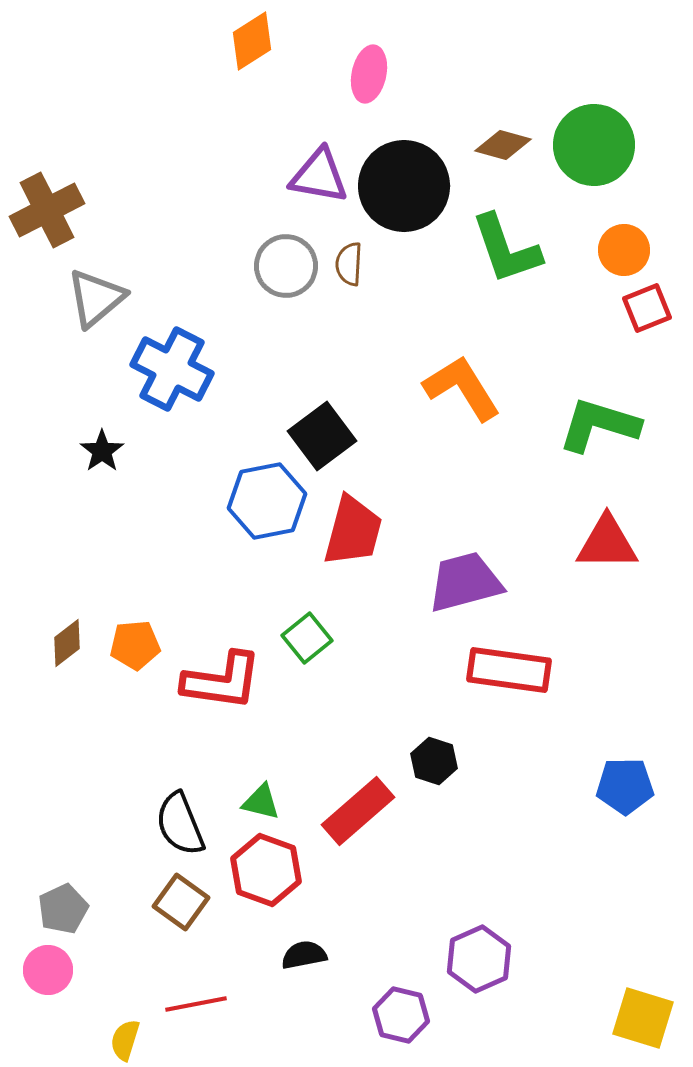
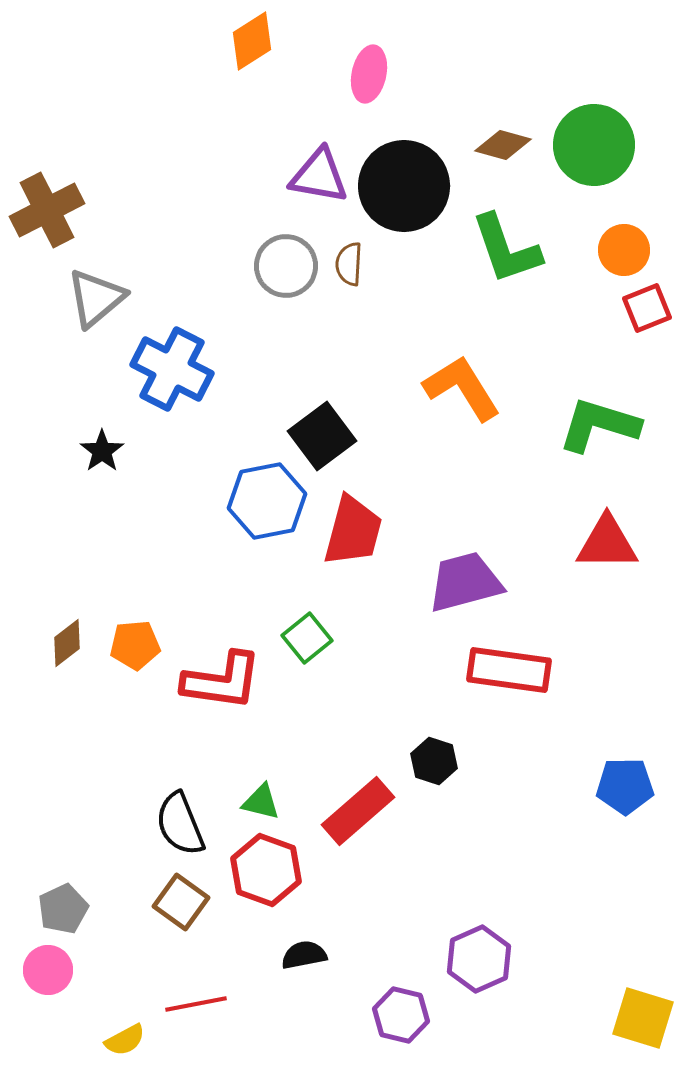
yellow semicircle at (125, 1040): rotated 135 degrees counterclockwise
